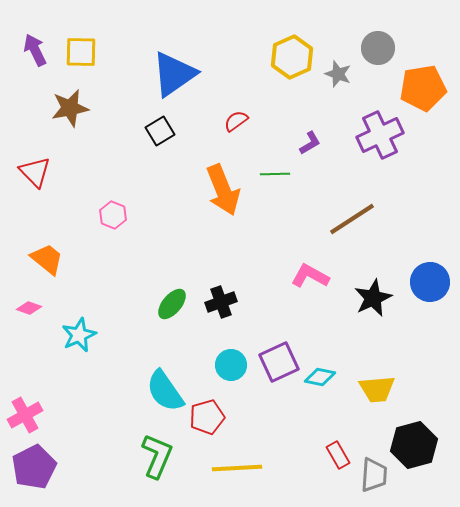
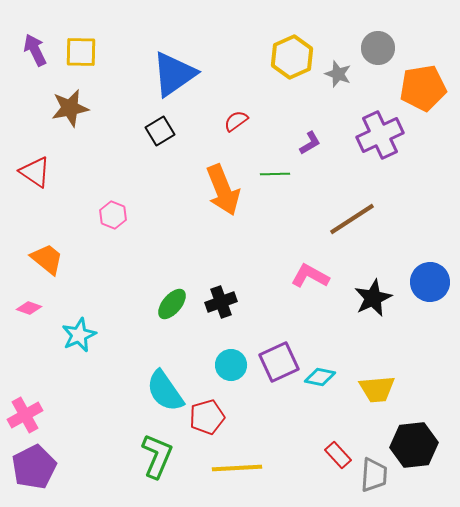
red triangle: rotated 12 degrees counterclockwise
black hexagon: rotated 9 degrees clockwise
red rectangle: rotated 12 degrees counterclockwise
